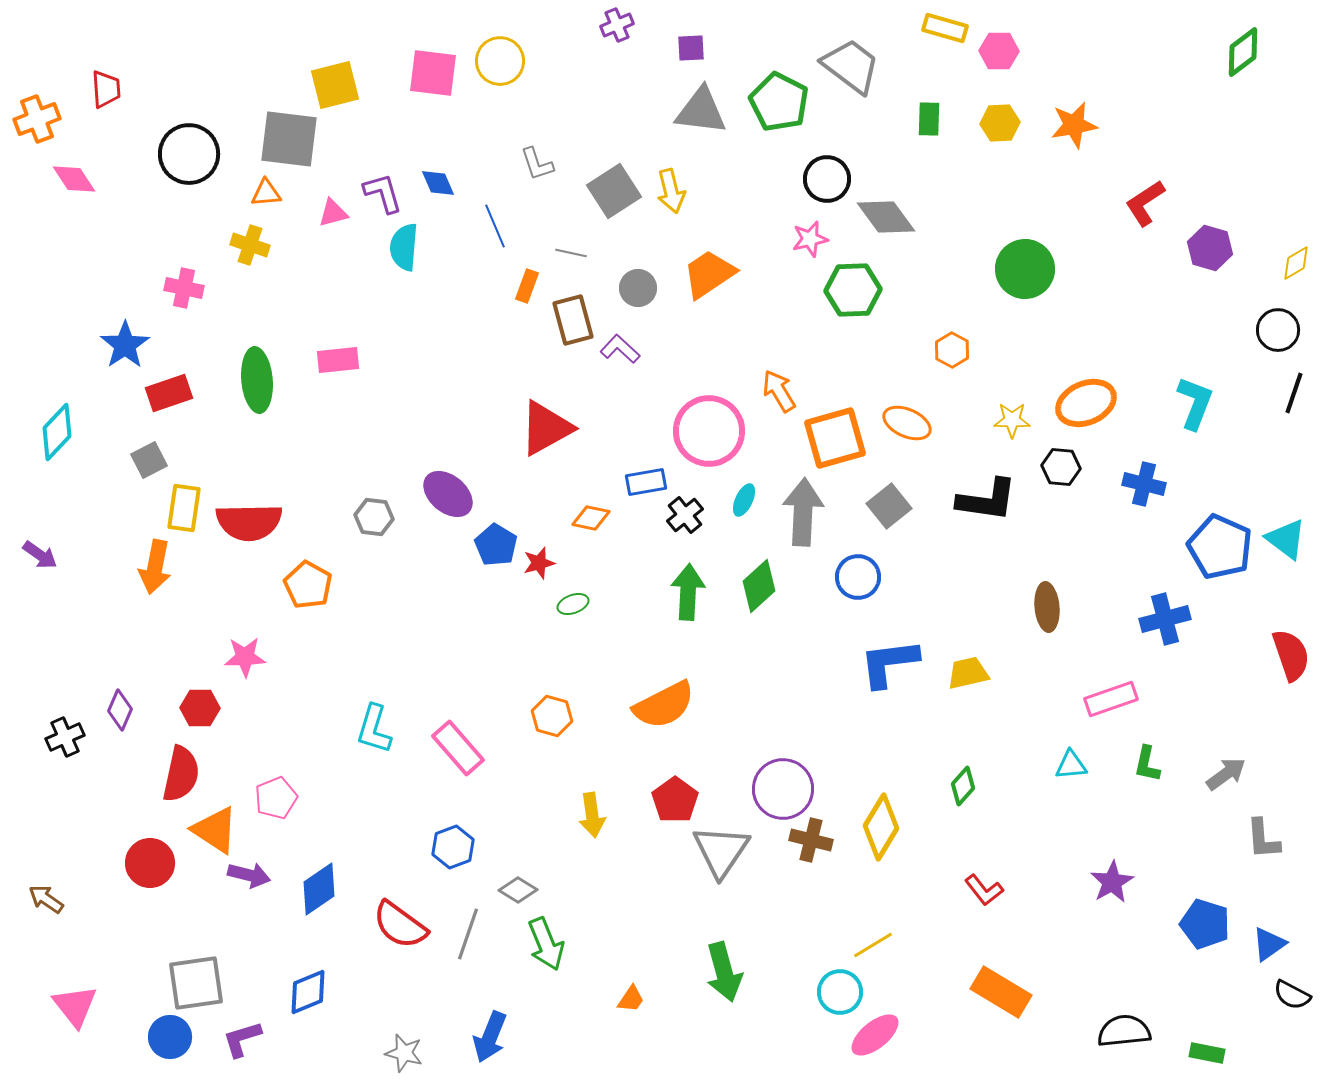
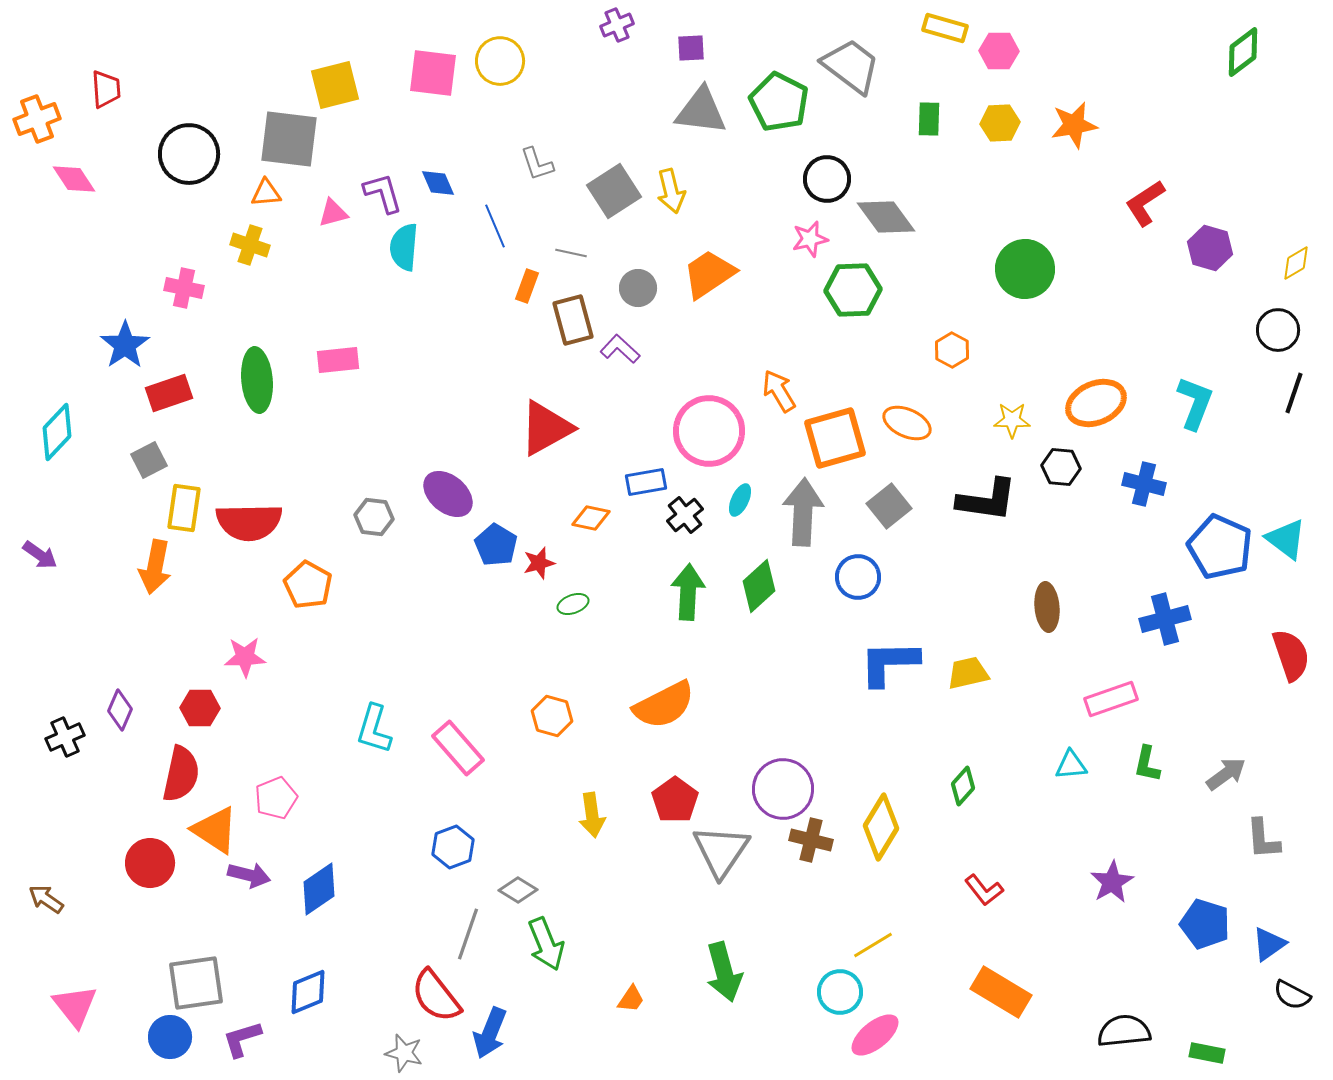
orange ellipse at (1086, 403): moved 10 px right
cyan ellipse at (744, 500): moved 4 px left
blue L-shape at (889, 663): rotated 6 degrees clockwise
red semicircle at (400, 925): moved 36 px right, 71 px down; rotated 16 degrees clockwise
blue arrow at (490, 1037): moved 4 px up
